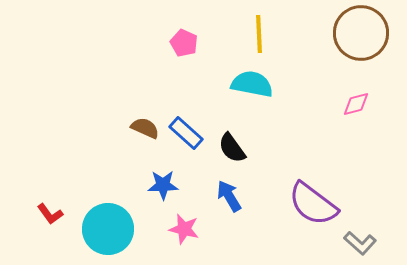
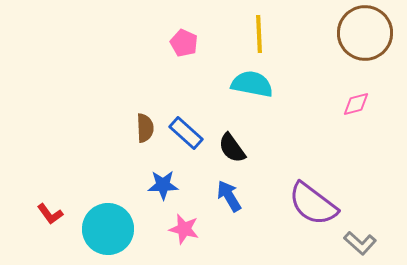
brown circle: moved 4 px right
brown semicircle: rotated 64 degrees clockwise
